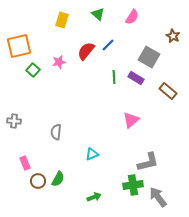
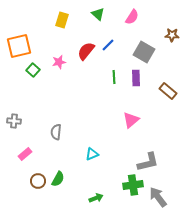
brown star: moved 1 px left, 1 px up; rotated 24 degrees counterclockwise
gray square: moved 5 px left, 5 px up
purple rectangle: rotated 56 degrees clockwise
pink rectangle: moved 9 px up; rotated 72 degrees clockwise
green arrow: moved 2 px right, 1 px down
